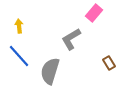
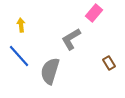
yellow arrow: moved 2 px right, 1 px up
